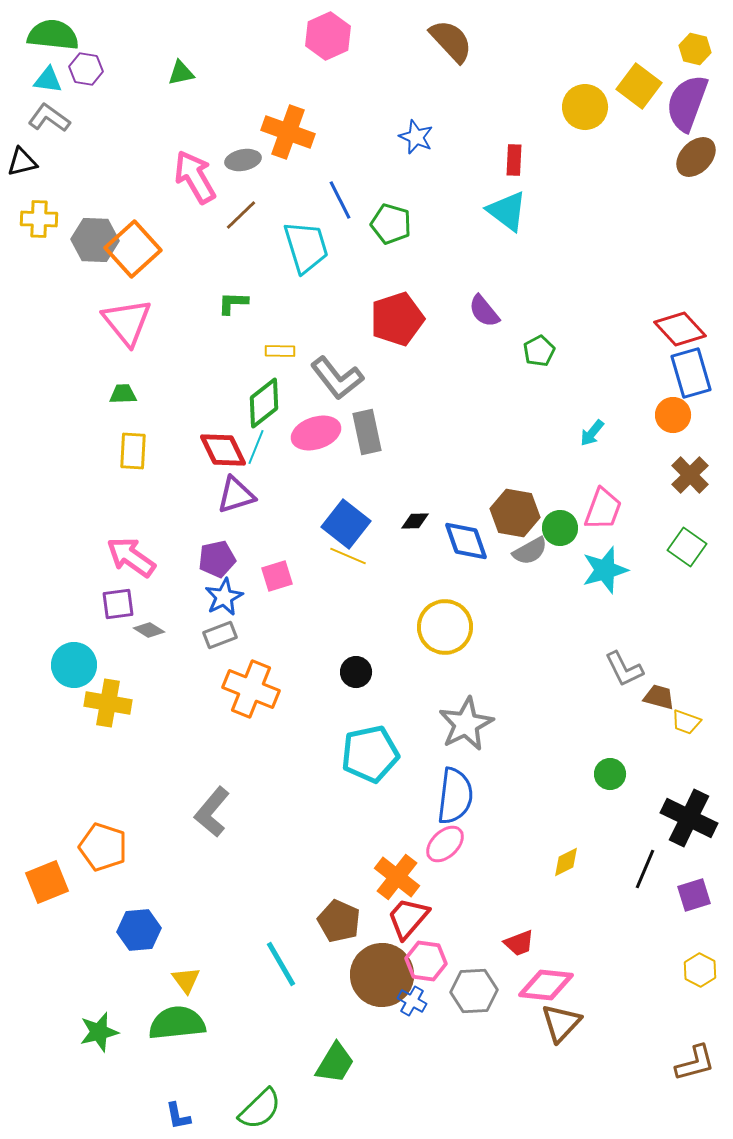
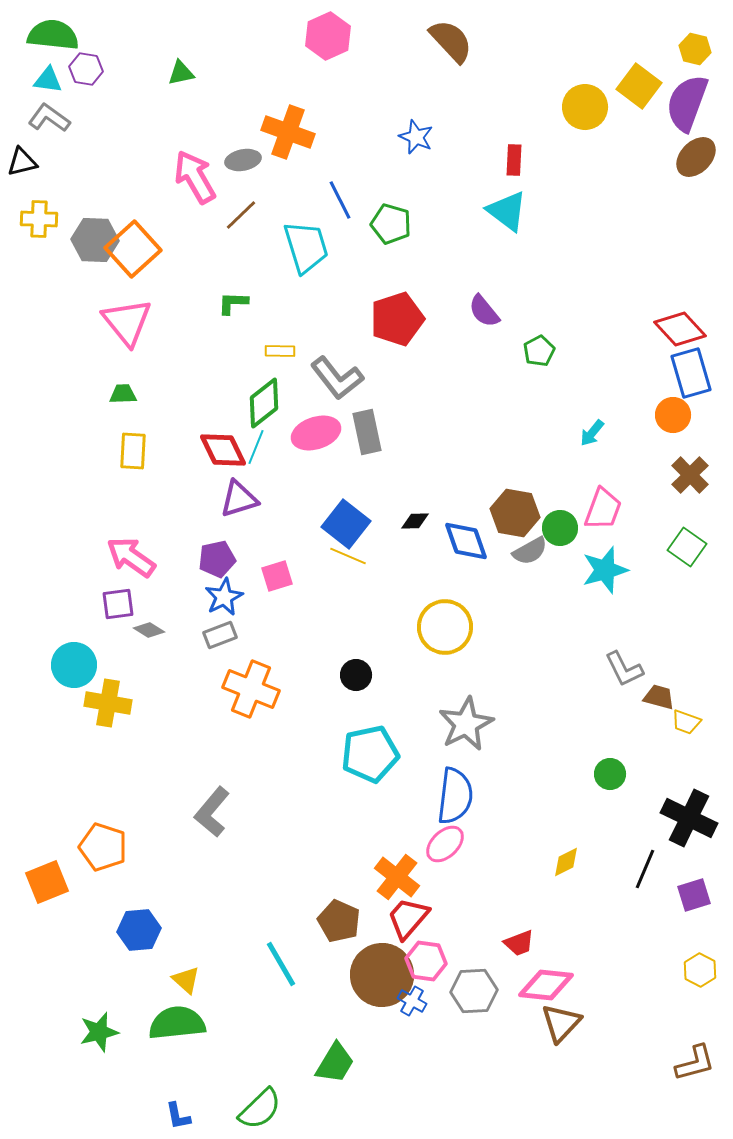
purple triangle at (236, 495): moved 3 px right, 4 px down
black circle at (356, 672): moved 3 px down
yellow triangle at (186, 980): rotated 12 degrees counterclockwise
